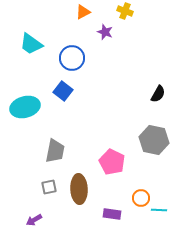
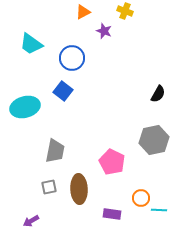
purple star: moved 1 px left, 1 px up
gray hexagon: rotated 24 degrees counterclockwise
purple arrow: moved 3 px left, 1 px down
